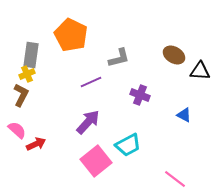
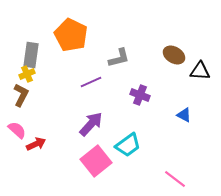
purple arrow: moved 3 px right, 2 px down
cyan trapezoid: rotated 8 degrees counterclockwise
